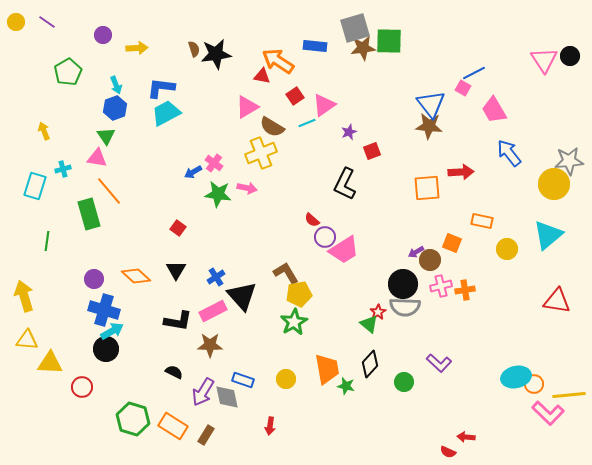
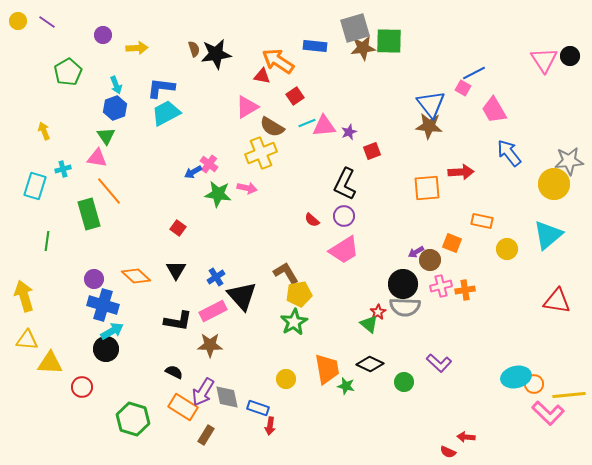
yellow circle at (16, 22): moved 2 px right, 1 px up
pink triangle at (324, 105): moved 21 px down; rotated 30 degrees clockwise
pink cross at (214, 163): moved 5 px left, 1 px down
purple circle at (325, 237): moved 19 px right, 21 px up
blue cross at (104, 310): moved 1 px left, 5 px up
black diamond at (370, 364): rotated 72 degrees clockwise
blue rectangle at (243, 380): moved 15 px right, 28 px down
orange rectangle at (173, 426): moved 10 px right, 19 px up
